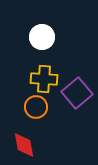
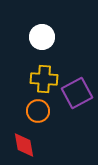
purple square: rotated 12 degrees clockwise
orange circle: moved 2 px right, 4 px down
